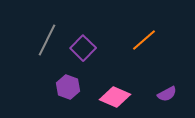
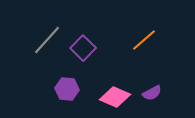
gray line: rotated 16 degrees clockwise
purple hexagon: moved 1 px left, 2 px down; rotated 15 degrees counterclockwise
purple semicircle: moved 15 px left, 1 px up
